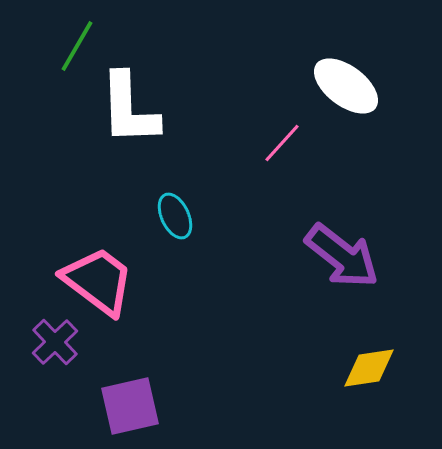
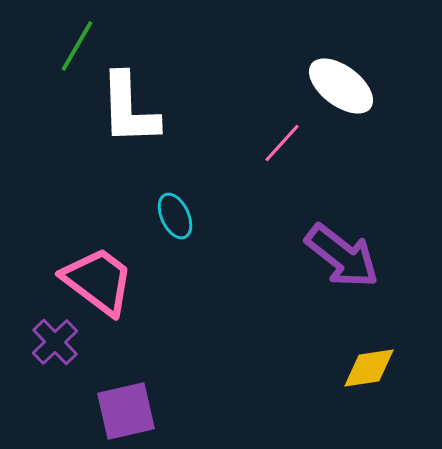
white ellipse: moved 5 px left
purple square: moved 4 px left, 5 px down
